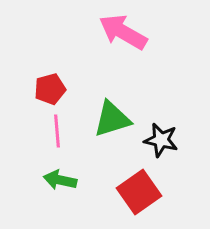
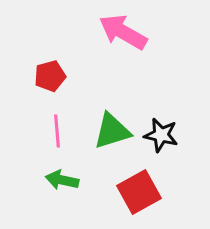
red pentagon: moved 13 px up
green triangle: moved 12 px down
black star: moved 5 px up
green arrow: moved 2 px right
red square: rotated 6 degrees clockwise
